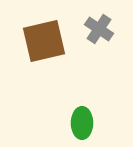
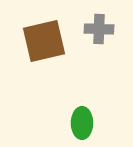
gray cross: rotated 32 degrees counterclockwise
